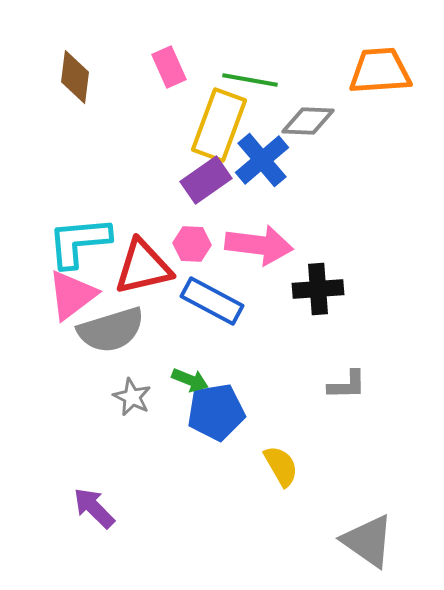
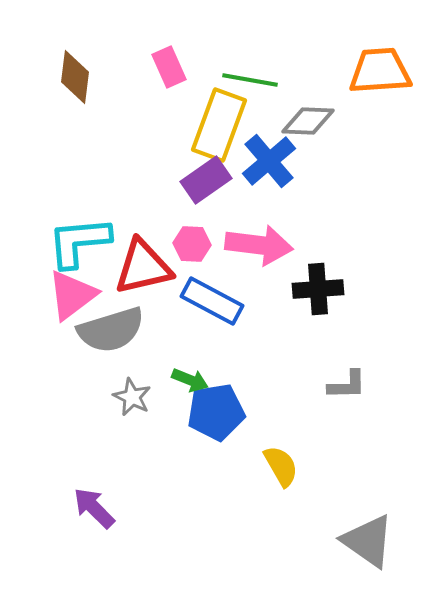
blue cross: moved 7 px right, 1 px down
